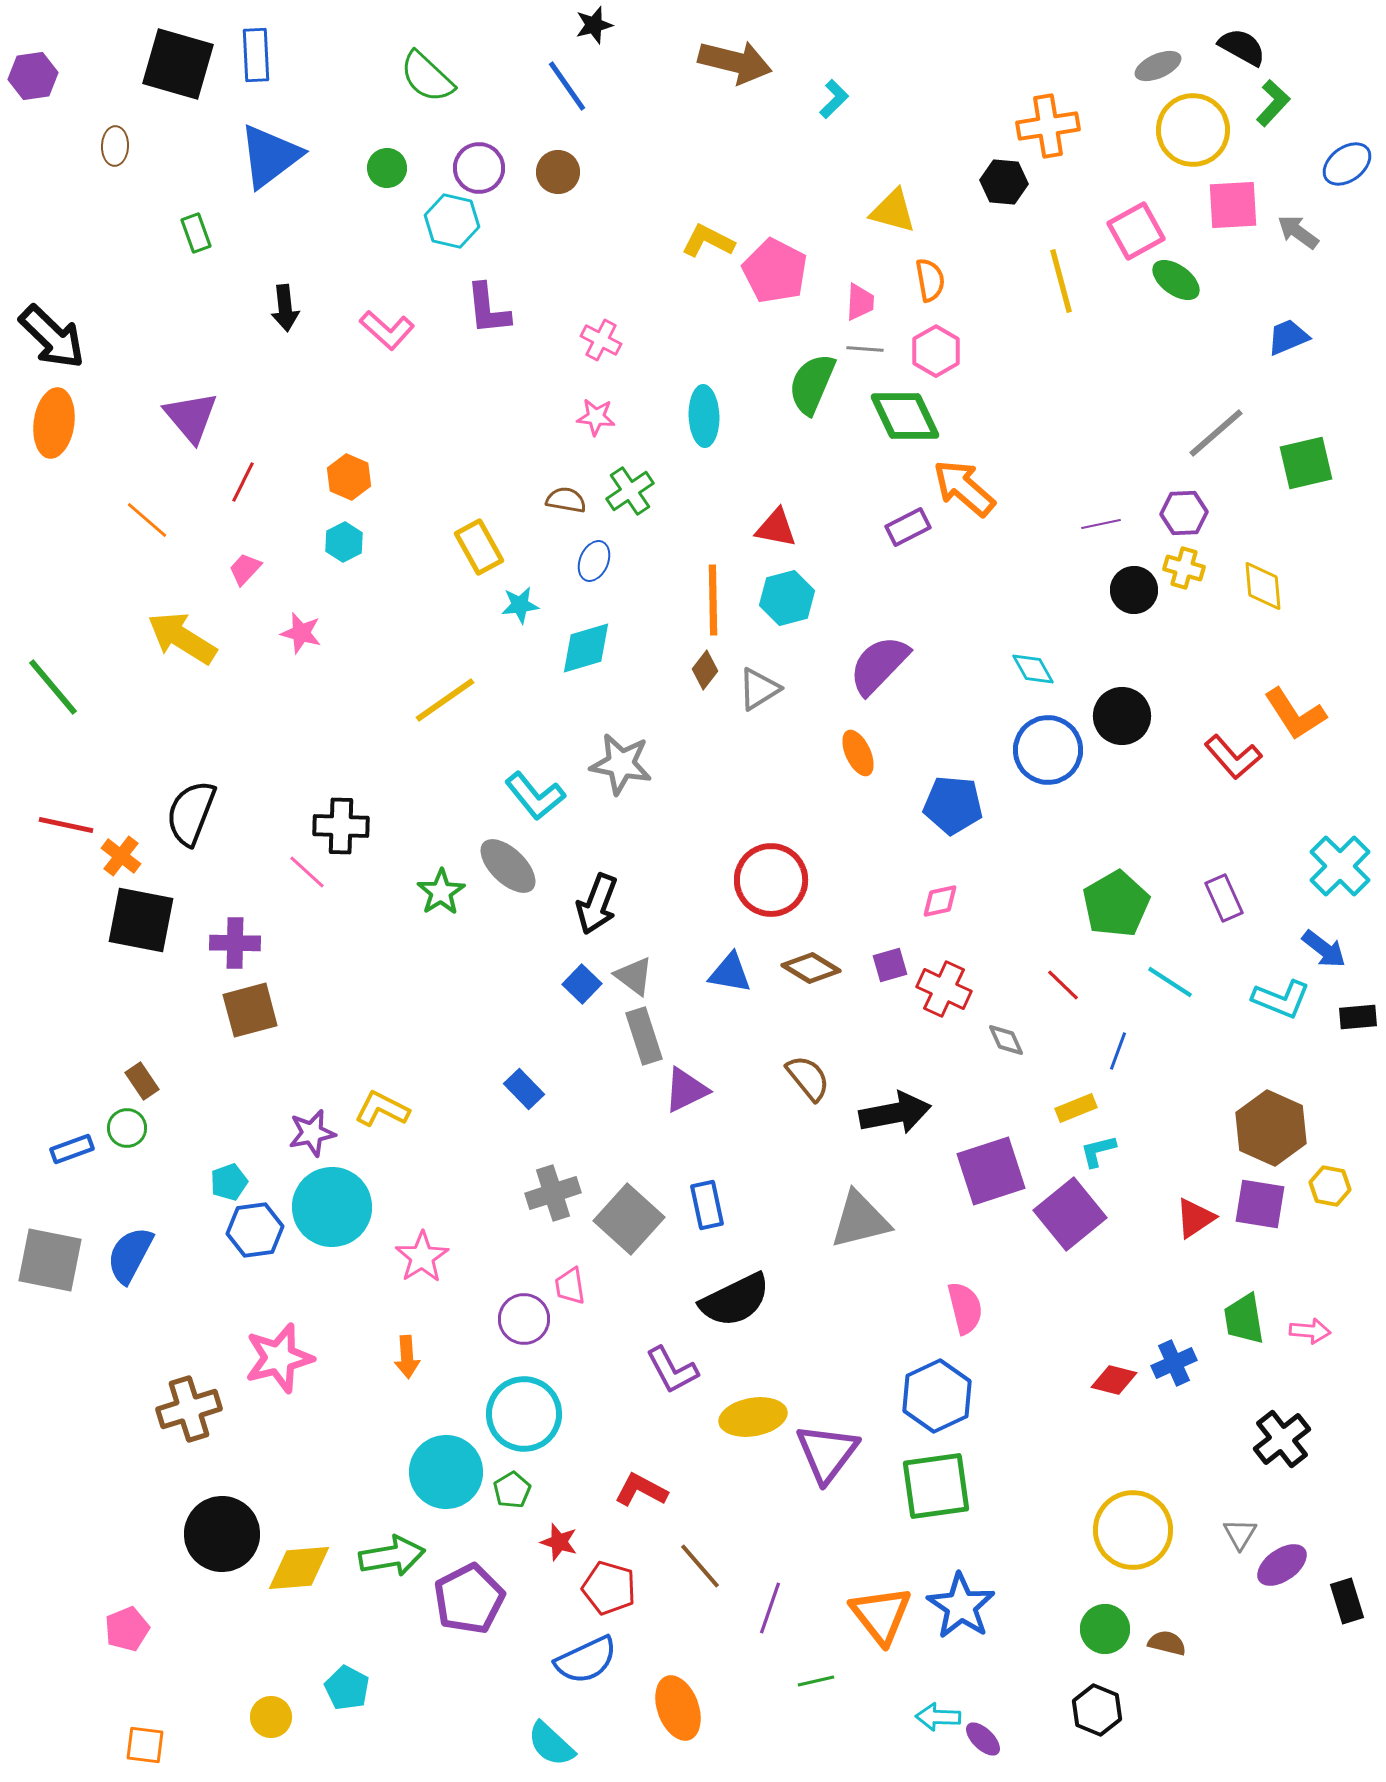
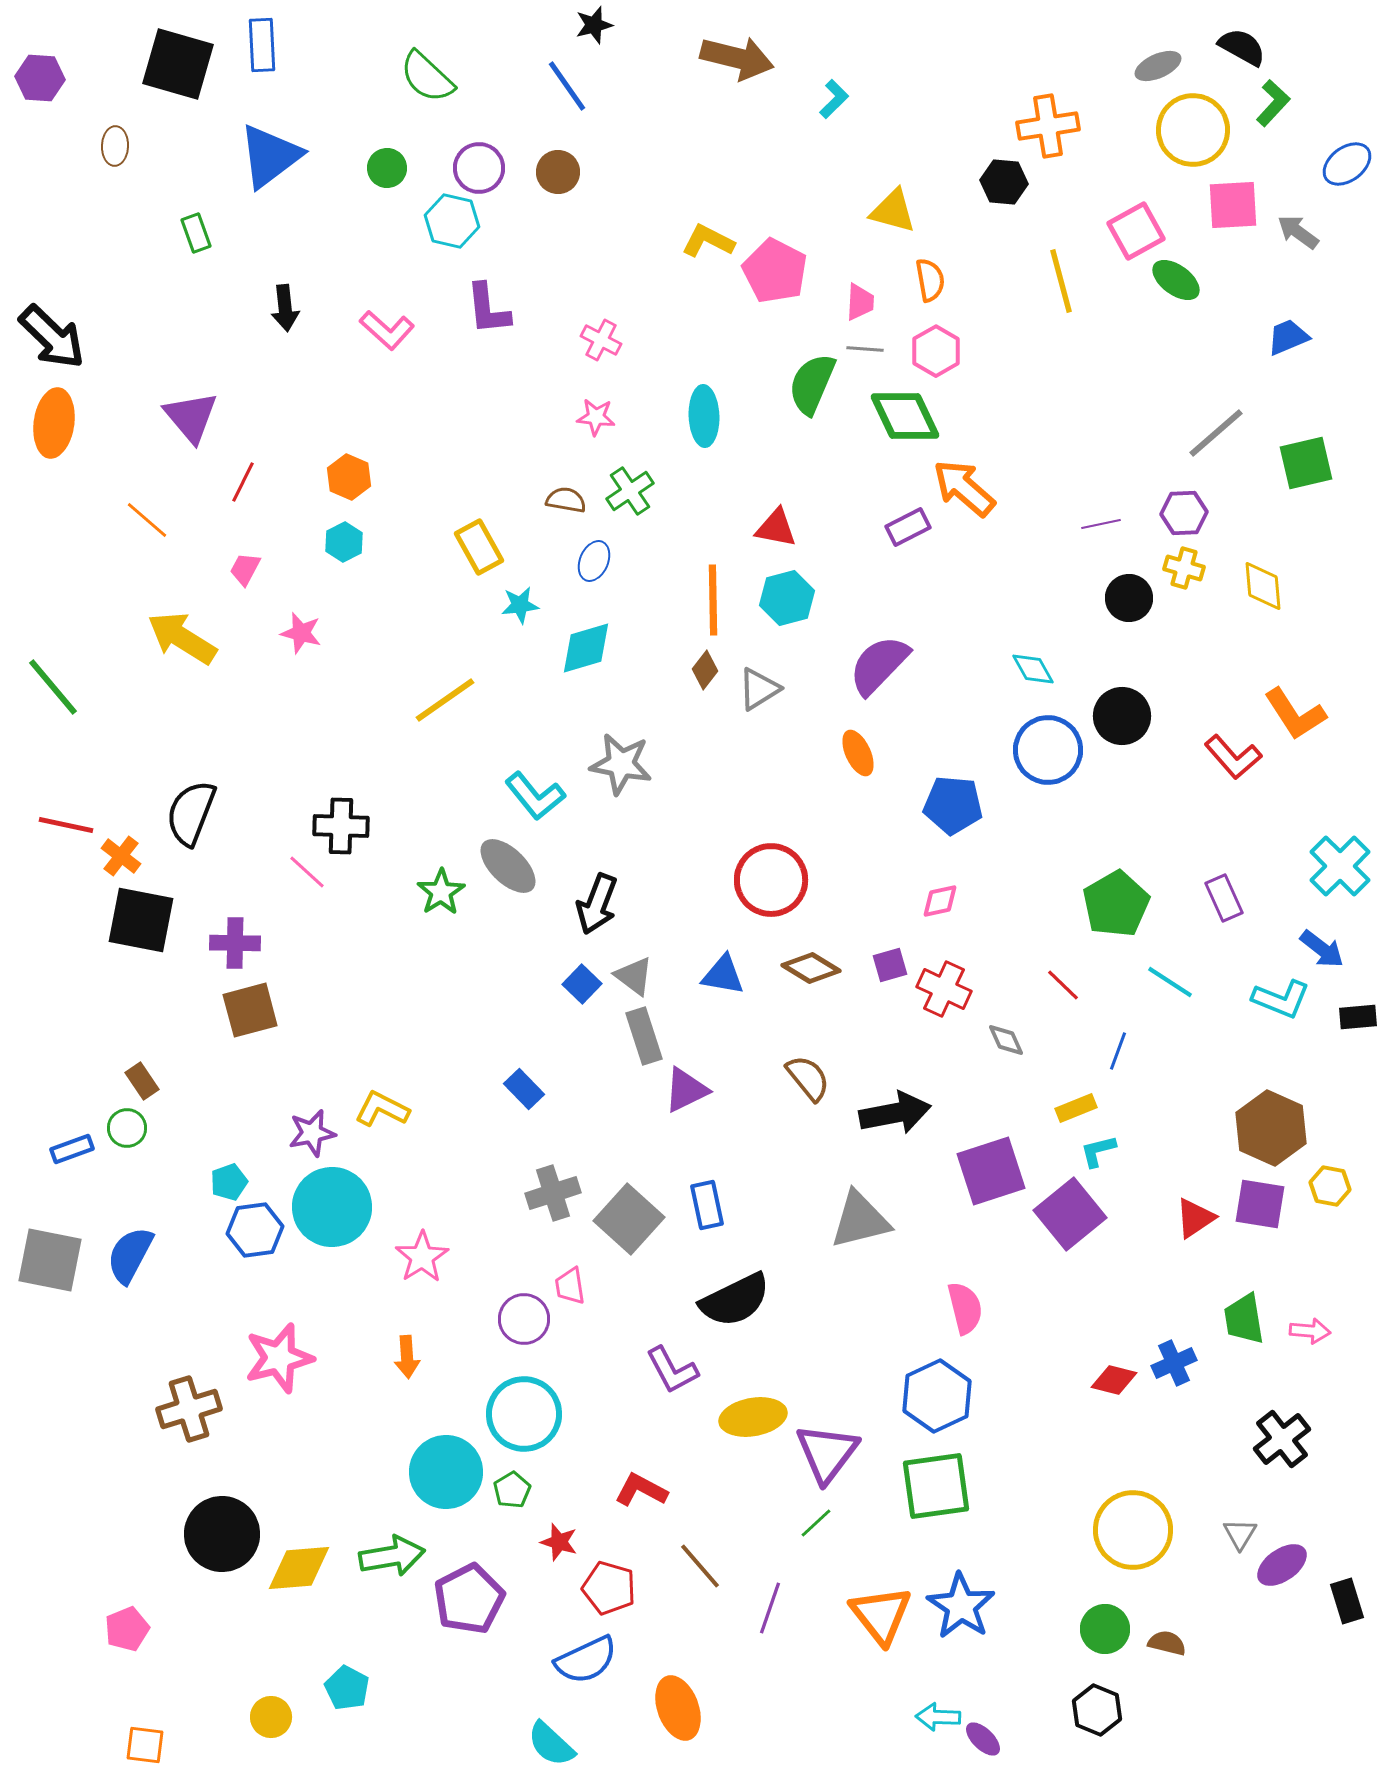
blue rectangle at (256, 55): moved 6 px right, 10 px up
brown arrow at (735, 62): moved 2 px right, 4 px up
purple hexagon at (33, 76): moved 7 px right, 2 px down; rotated 12 degrees clockwise
pink trapezoid at (245, 569): rotated 15 degrees counterclockwise
black circle at (1134, 590): moved 5 px left, 8 px down
blue arrow at (1324, 949): moved 2 px left
blue triangle at (730, 973): moved 7 px left, 2 px down
green line at (816, 1681): moved 158 px up; rotated 30 degrees counterclockwise
